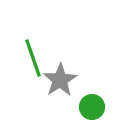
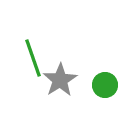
green circle: moved 13 px right, 22 px up
